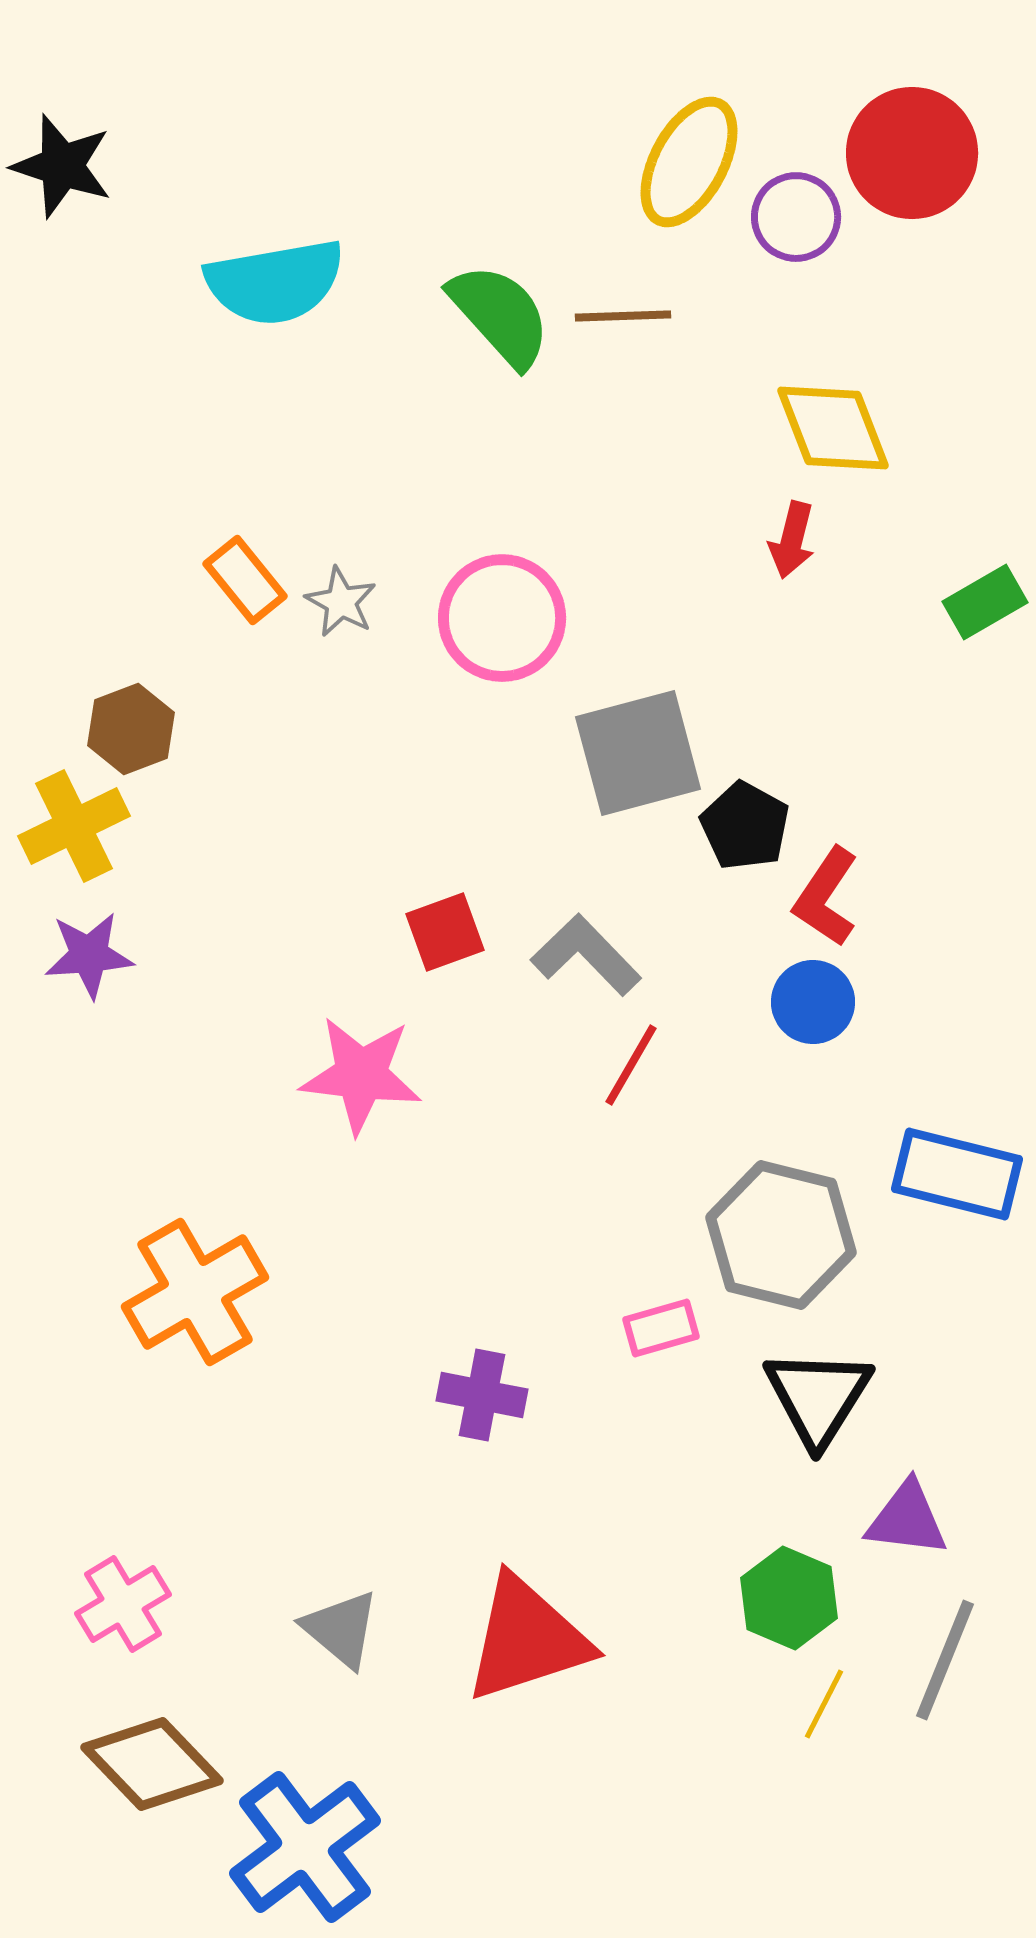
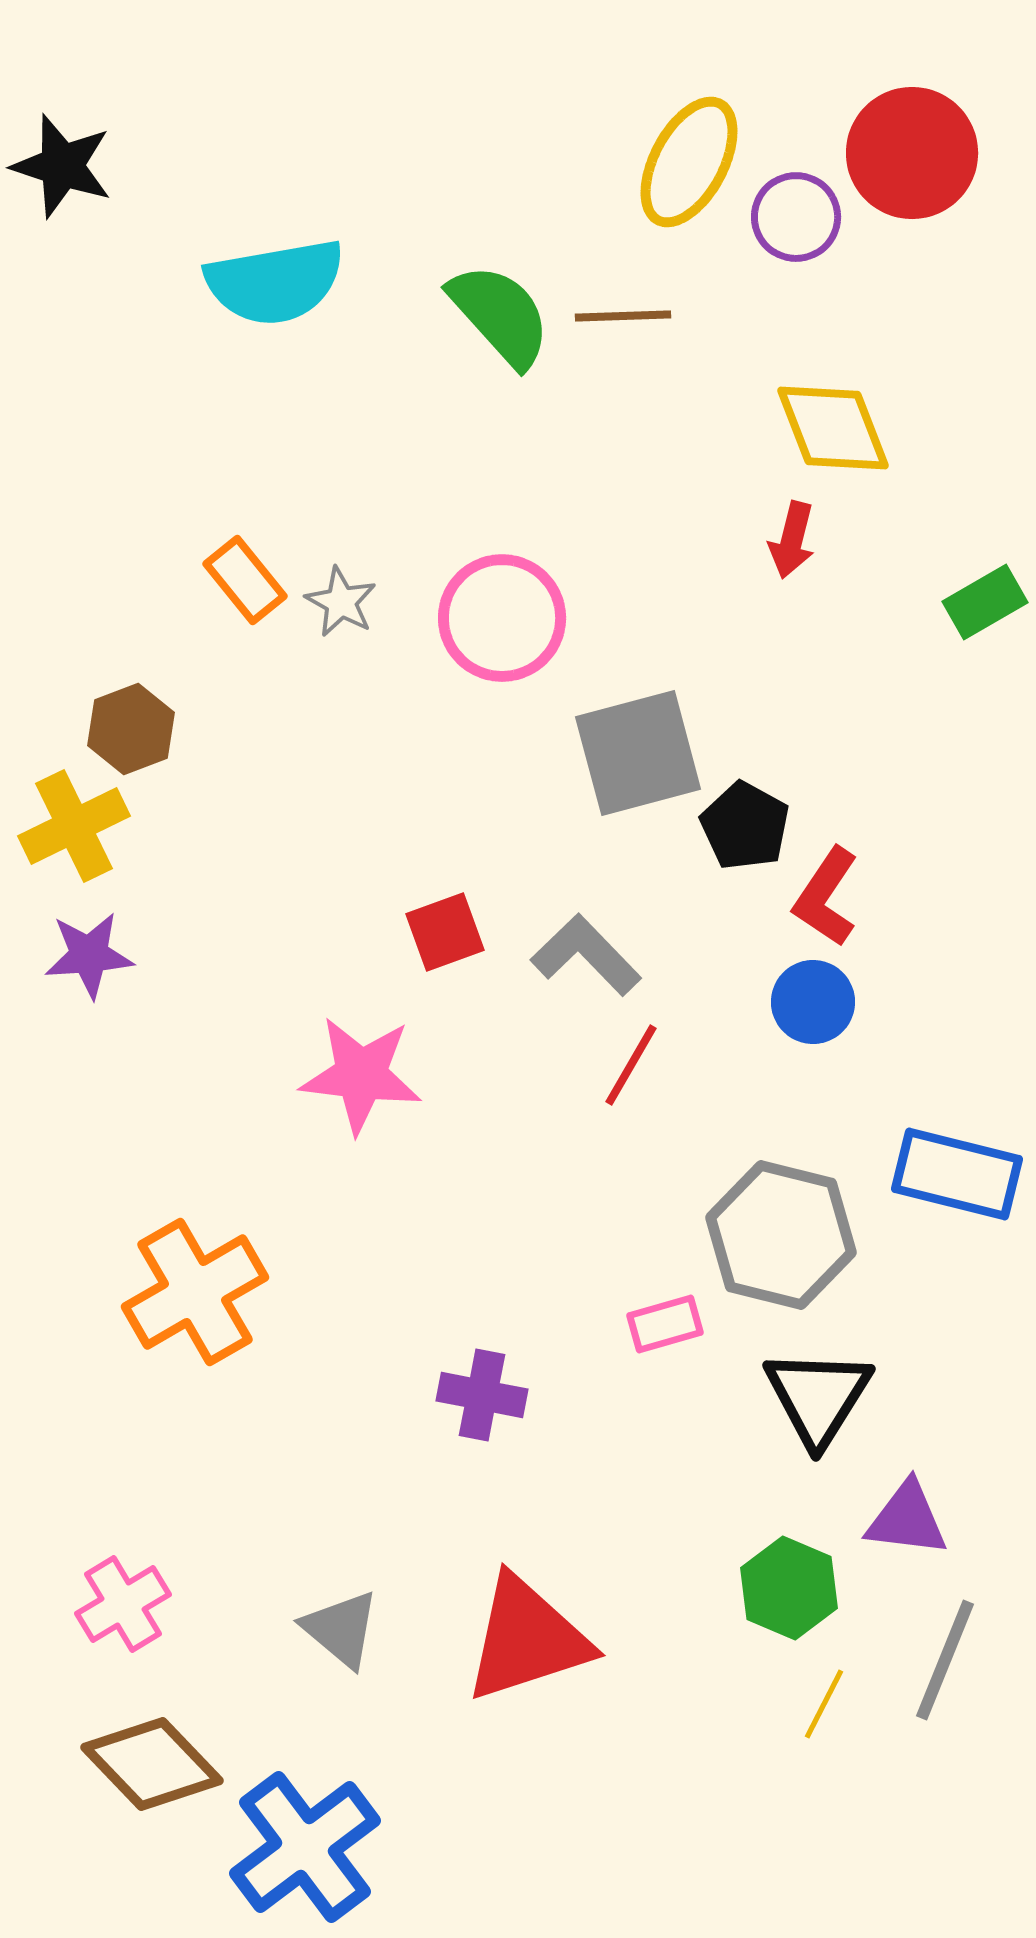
pink rectangle: moved 4 px right, 4 px up
green hexagon: moved 10 px up
